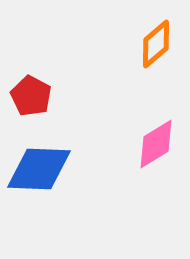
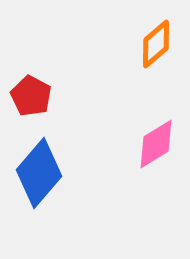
blue diamond: moved 4 px down; rotated 52 degrees counterclockwise
